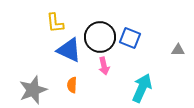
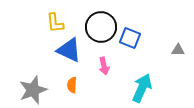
black circle: moved 1 px right, 10 px up
